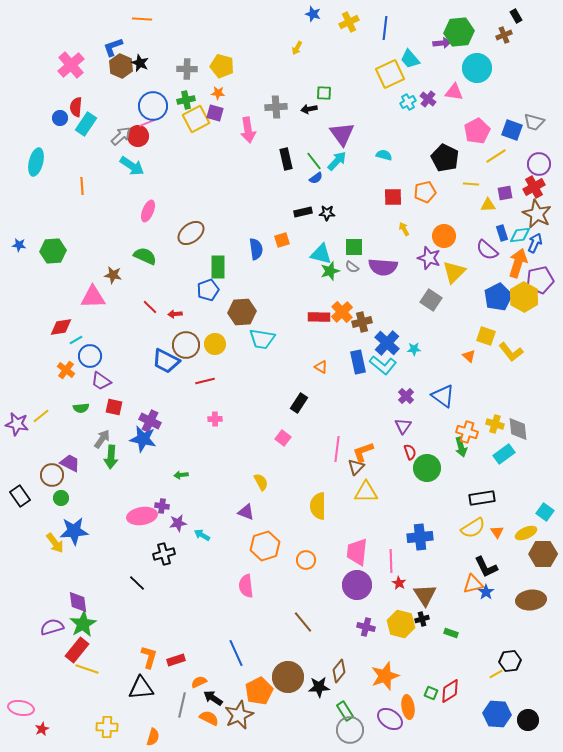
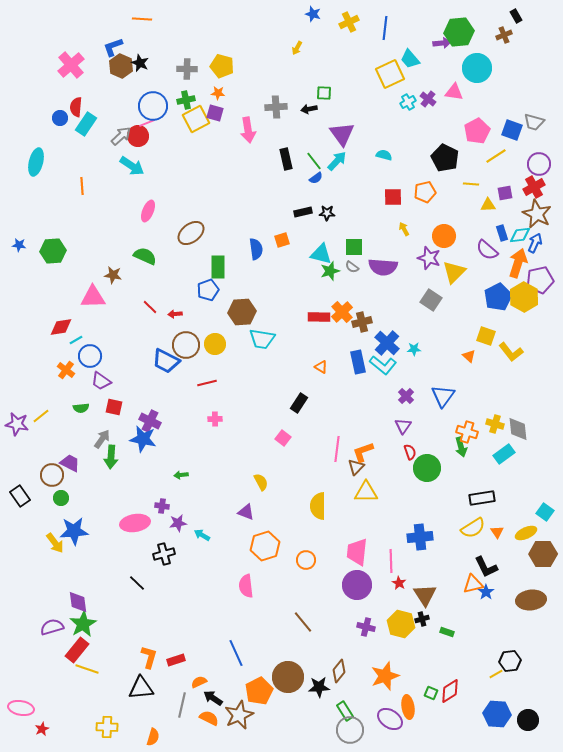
red line at (205, 381): moved 2 px right, 2 px down
blue triangle at (443, 396): rotated 30 degrees clockwise
pink ellipse at (142, 516): moved 7 px left, 7 px down
green rectangle at (451, 633): moved 4 px left, 1 px up
